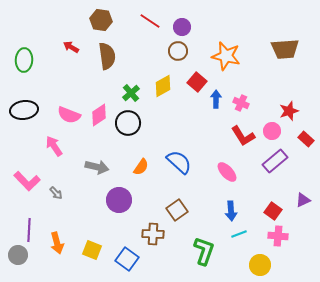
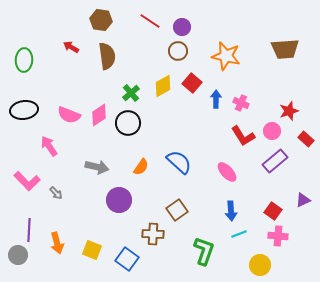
red square at (197, 82): moved 5 px left, 1 px down
pink arrow at (54, 146): moved 5 px left
